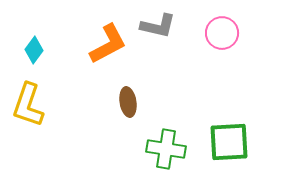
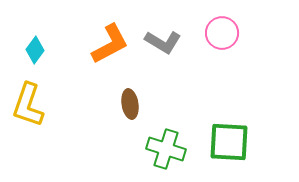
gray L-shape: moved 5 px right, 16 px down; rotated 18 degrees clockwise
orange L-shape: moved 2 px right
cyan diamond: moved 1 px right
brown ellipse: moved 2 px right, 2 px down
green square: rotated 6 degrees clockwise
green cross: rotated 9 degrees clockwise
